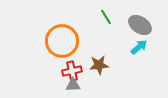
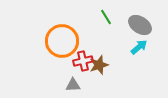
brown star: rotated 12 degrees counterclockwise
red cross: moved 11 px right, 10 px up
